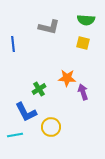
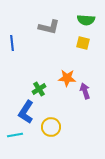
blue line: moved 1 px left, 1 px up
purple arrow: moved 2 px right, 1 px up
blue L-shape: rotated 60 degrees clockwise
